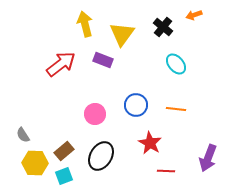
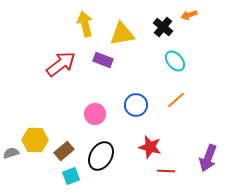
orange arrow: moved 5 px left
yellow triangle: rotated 44 degrees clockwise
cyan ellipse: moved 1 px left, 3 px up
orange line: moved 9 px up; rotated 48 degrees counterclockwise
gray semicircle: moved 12 px left, 18 px down; rotated 105 degrees clockwise
red star: moved 4 px down; rotated 15 degrees counterclockwise
yellow hexagon: moved 23 px up
cyan square: moved 7 px right
